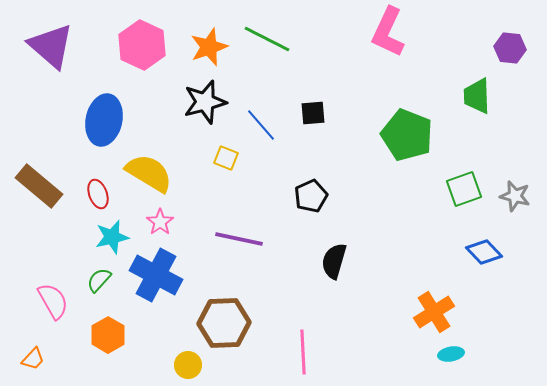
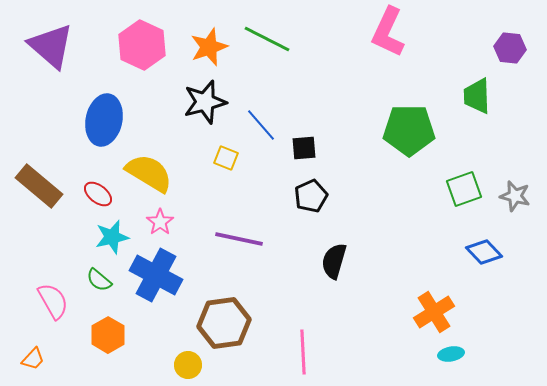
black square: moved 9 px left, 35 px down
green pentagon: moved 2 px right, 5 px up; rotated 21 degrees counterclockwise
red ellipse: rotated 32 degrees counterclockwise
green semicircle: rotated 92 degrees counterclockwise
brown hexagon: rotated 6 degrees counterclockwise
